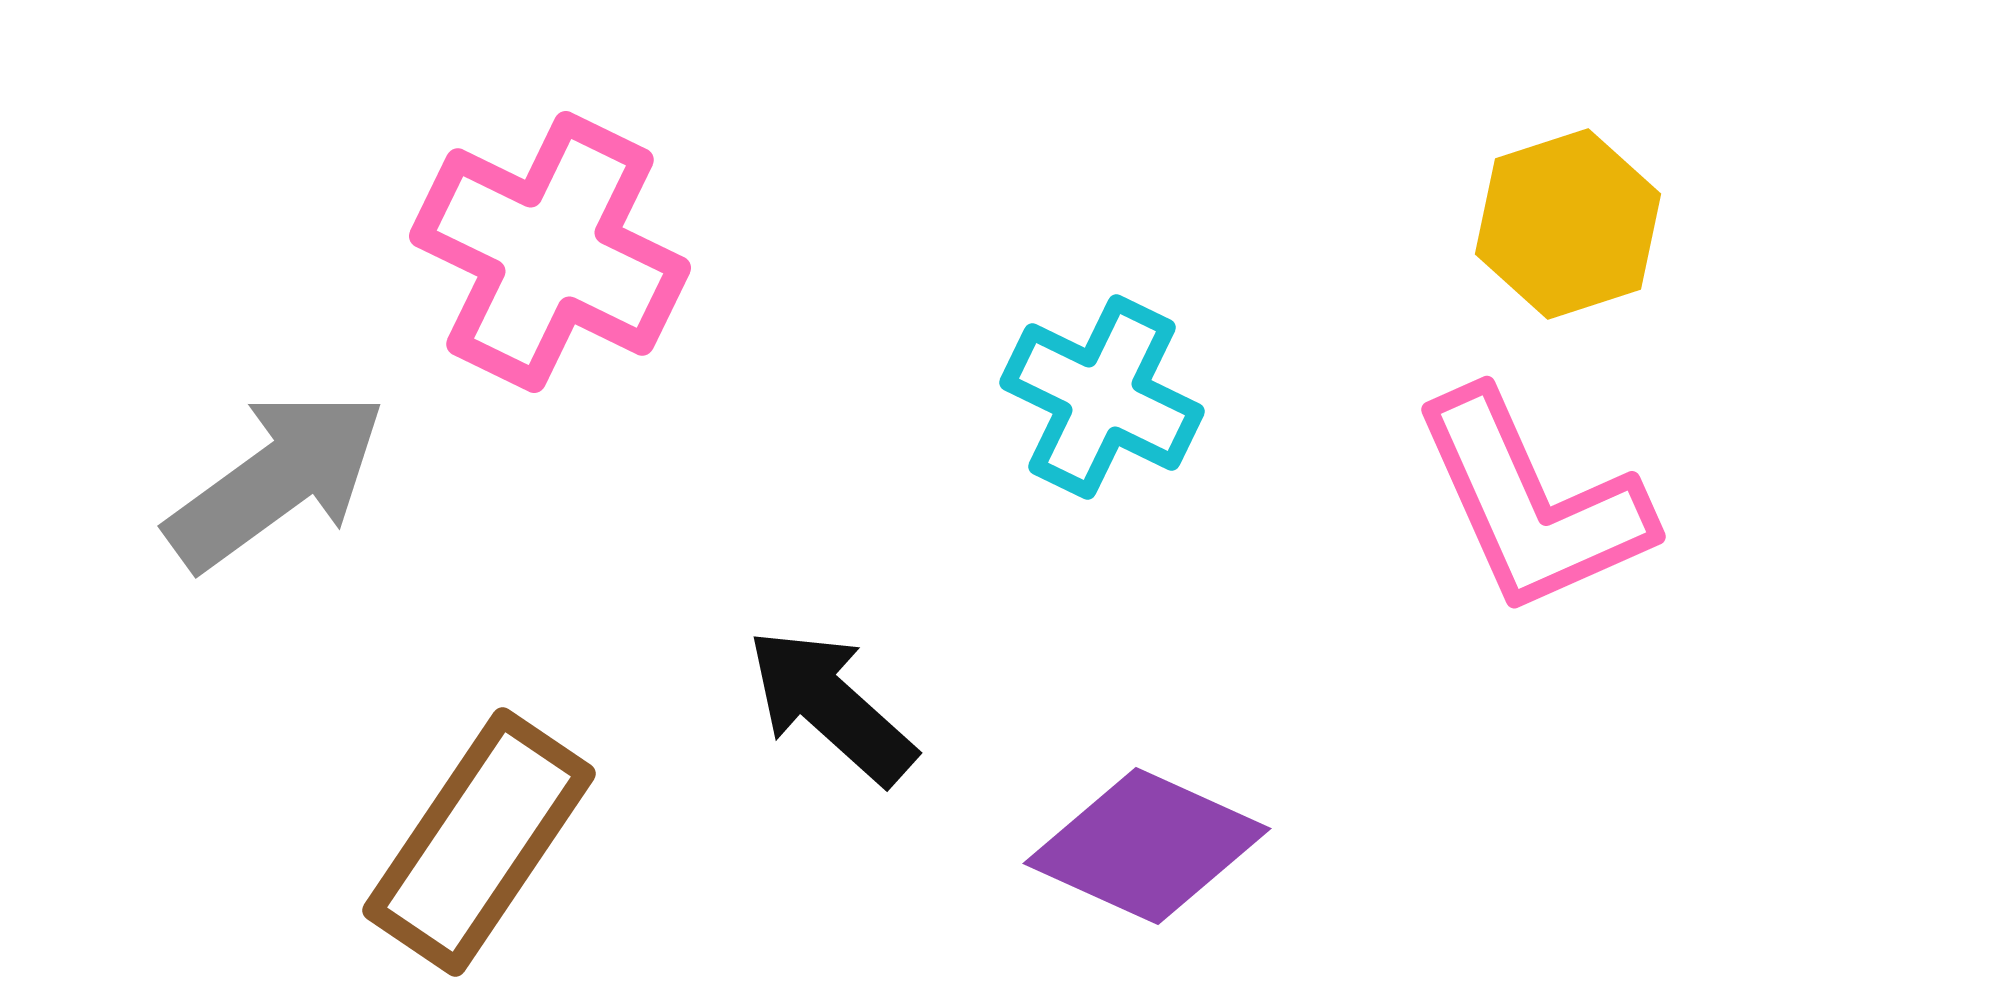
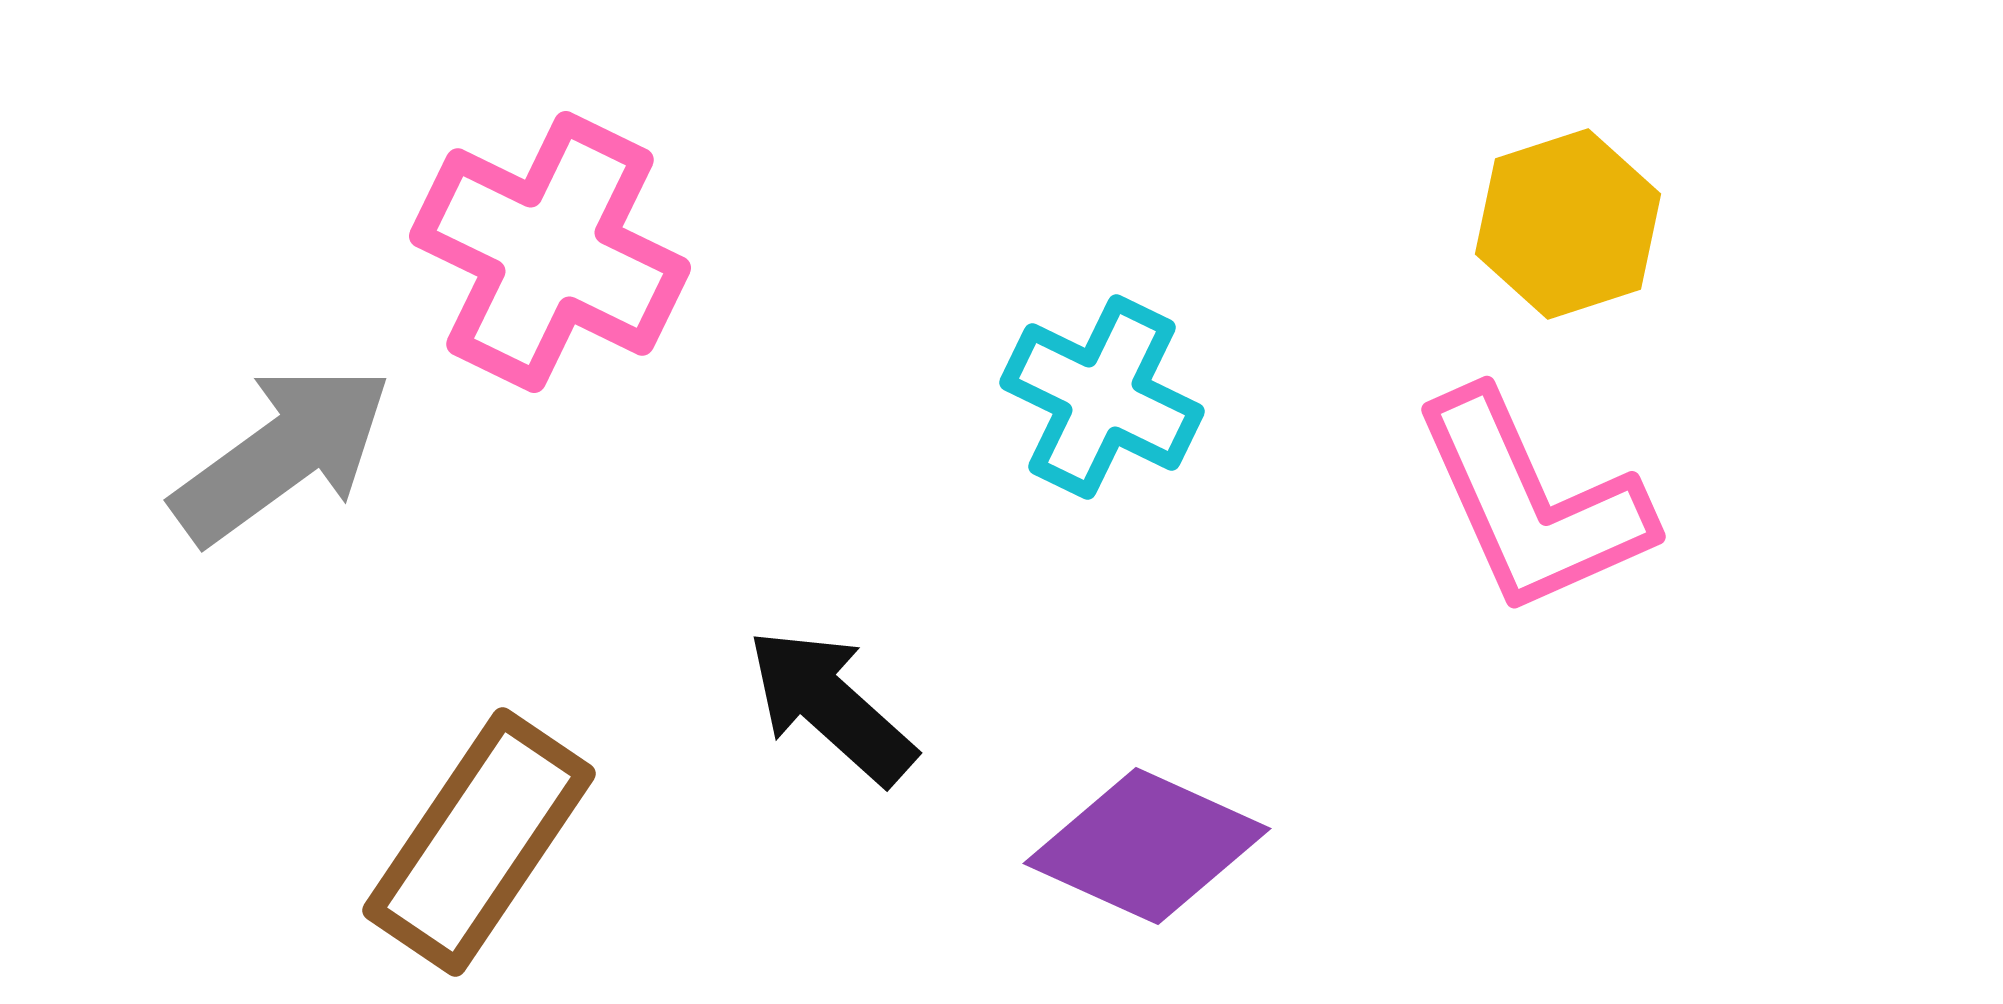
gray arrow: moved 6 px right, 26 px up
